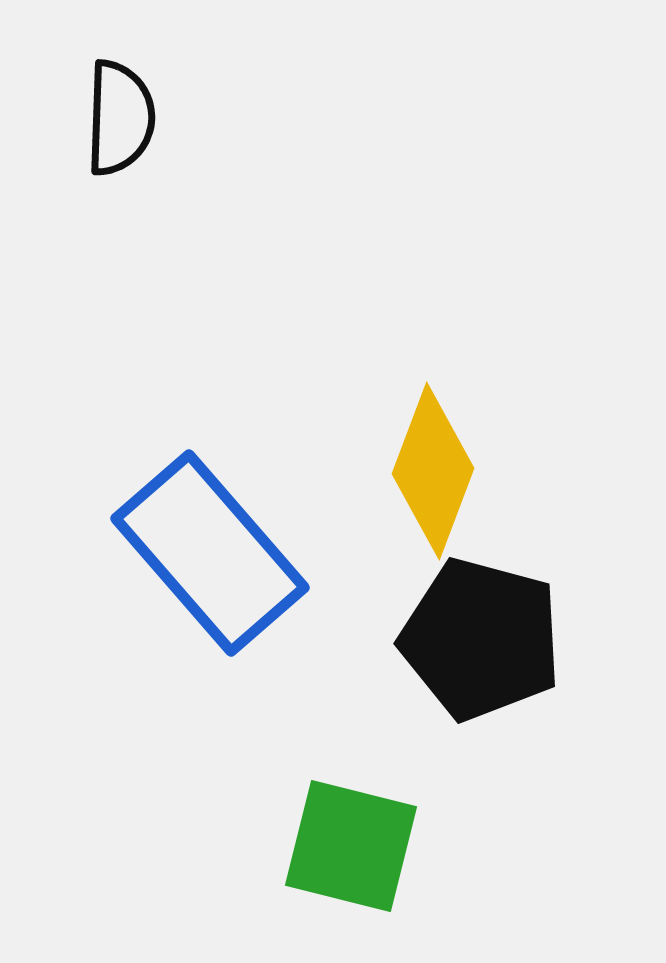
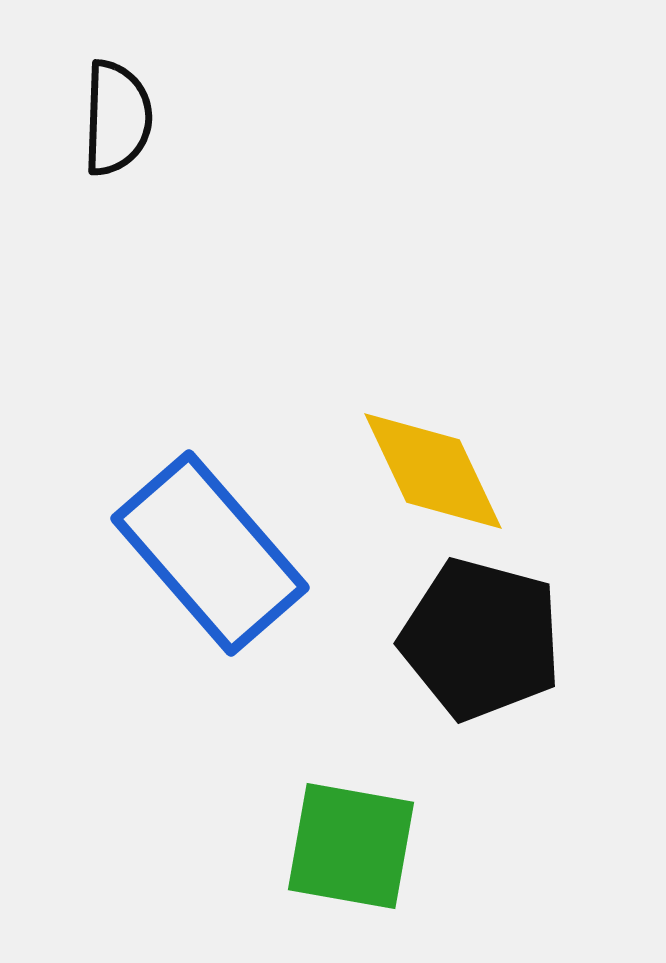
black semicircle: moved 3 px left
yellow diamond: rotated 46 degrees counterclockwise
green square: rotated 4 degrees counterclockwise
